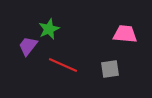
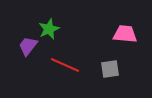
red line: moved 2 px right
